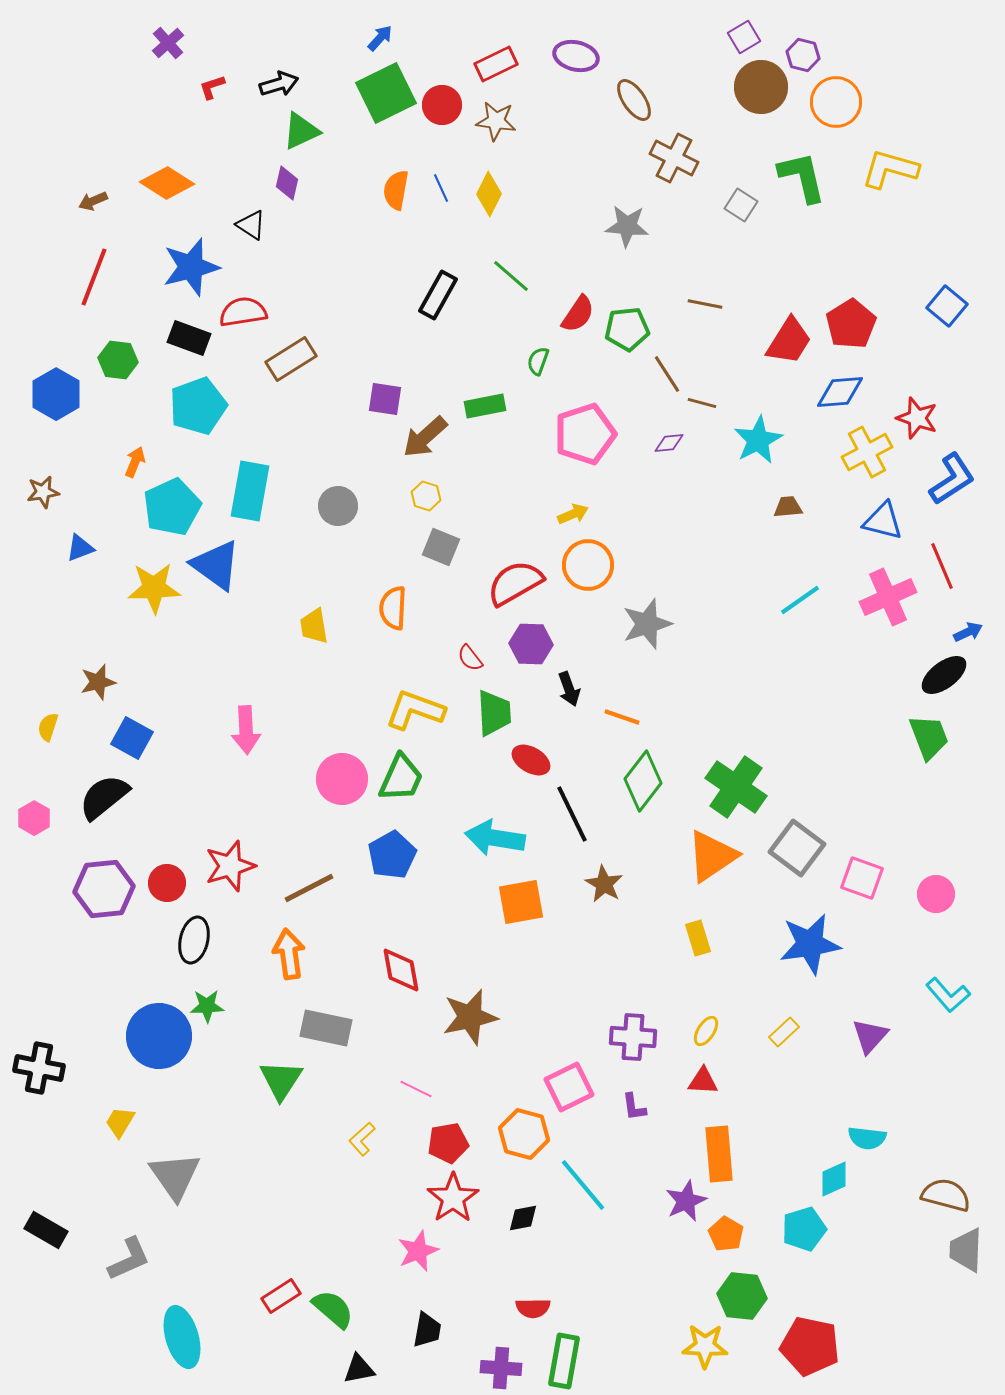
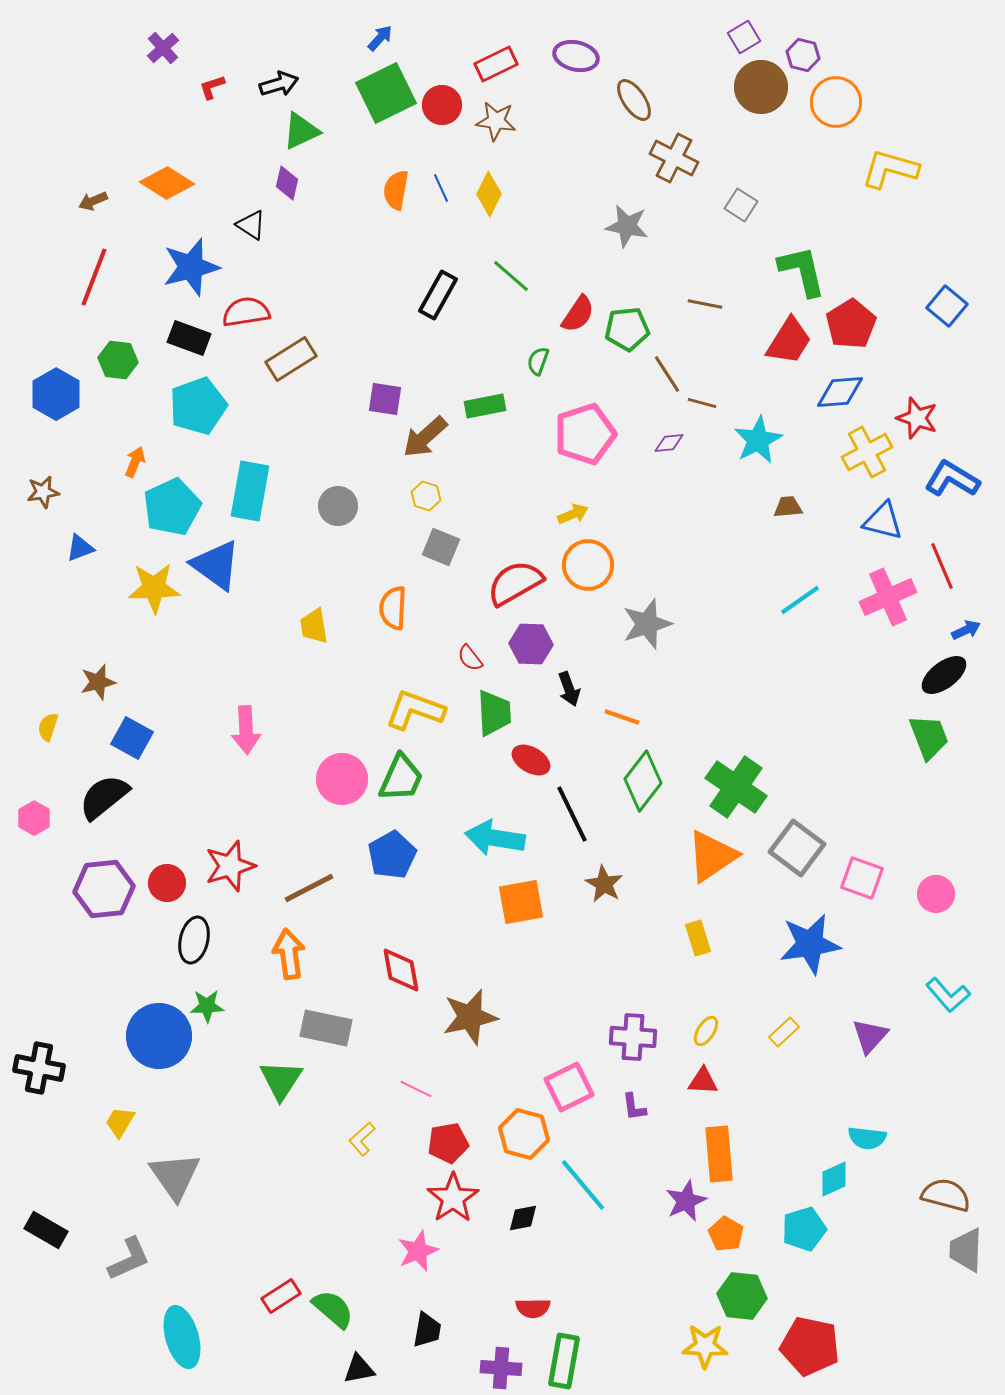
purple cross at (168, 43): moved 5 px left, 5 px down
green L-shape at (802, 177): moved 94 px down
gray star at (627, 226): rotated 6 degrees clockwise
red semicircle at (243, 312): moved 3 px right
blue L-shape at (952, 479): rotated 116 degrees counterclockwise
blue arrow at (968, 632): moved 2 px left, 2 px up
